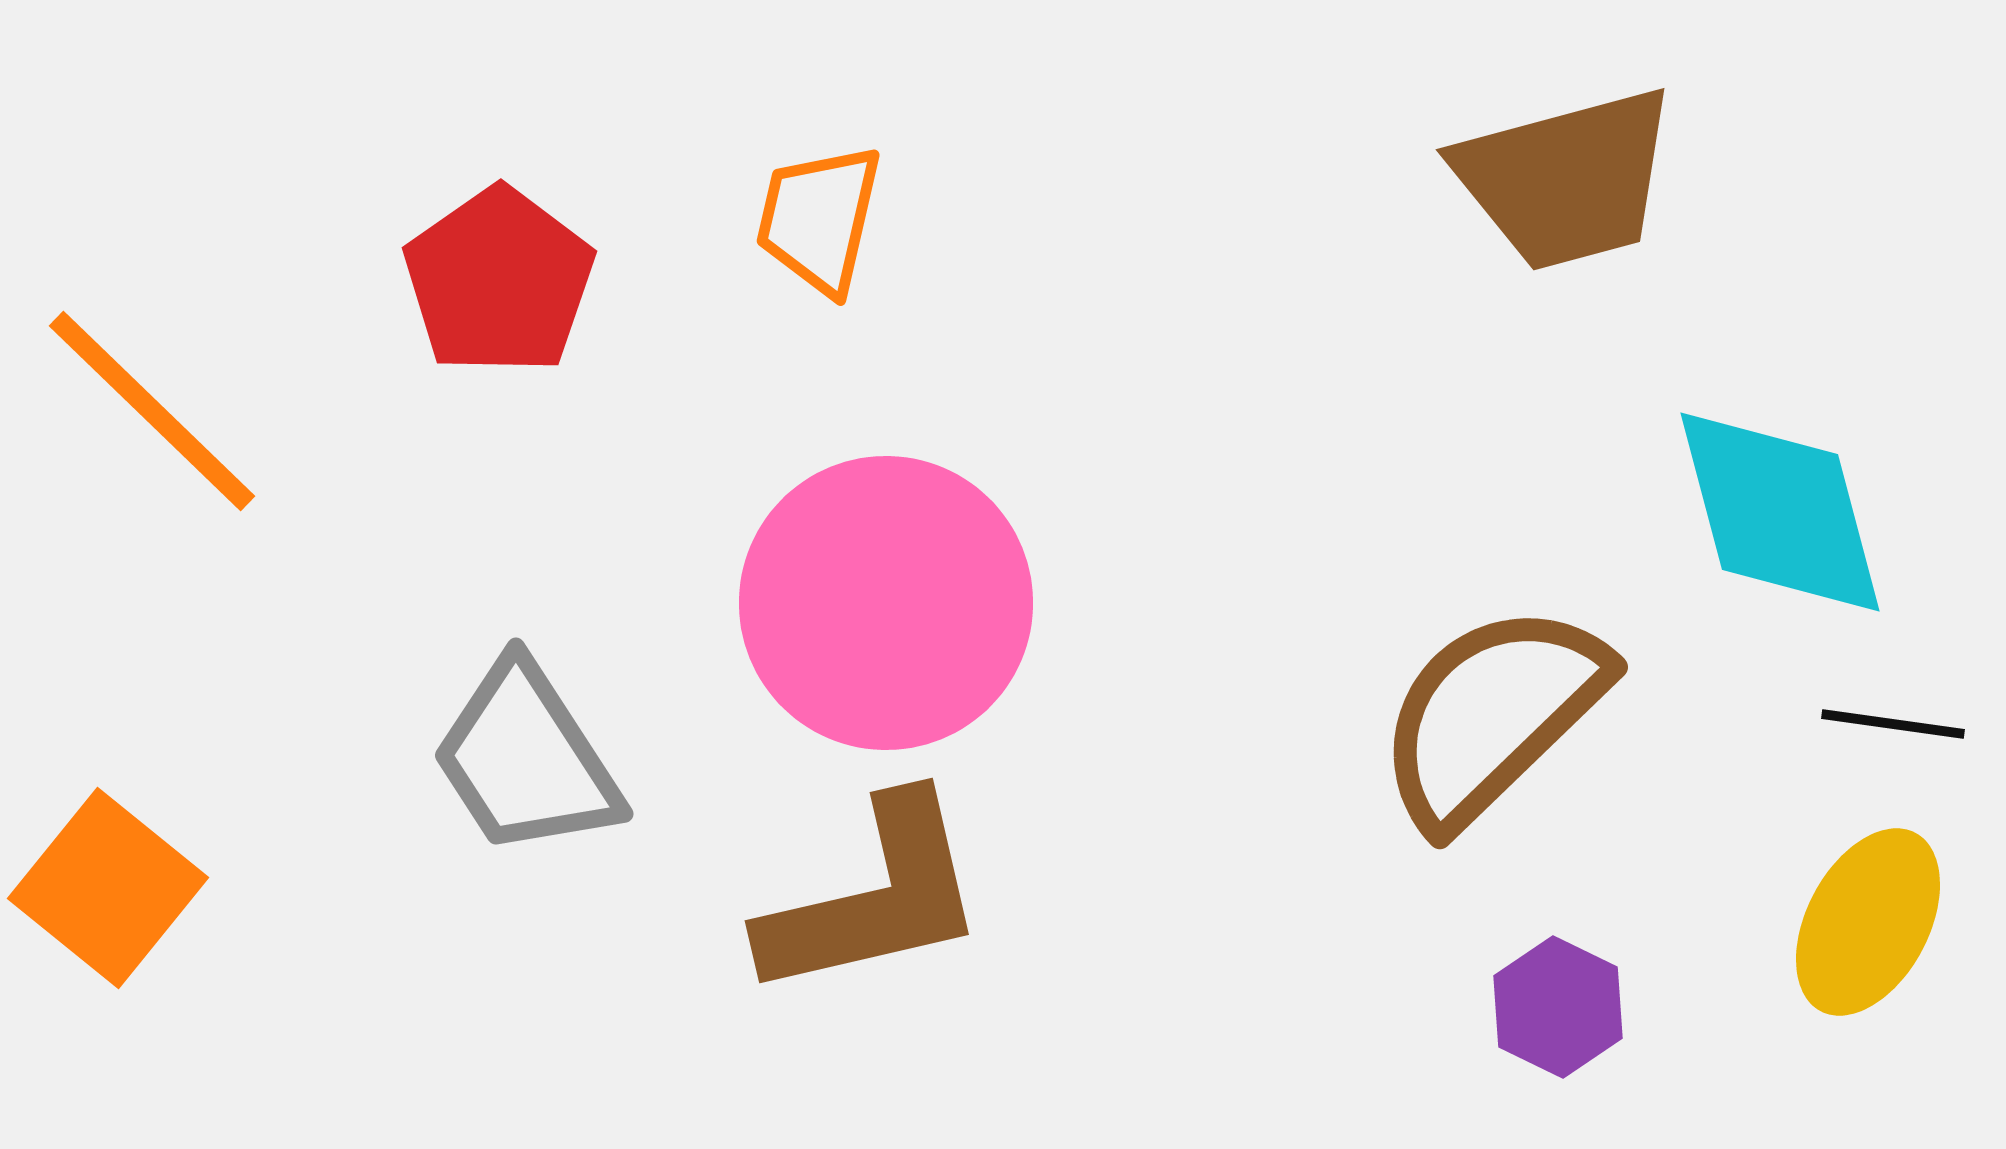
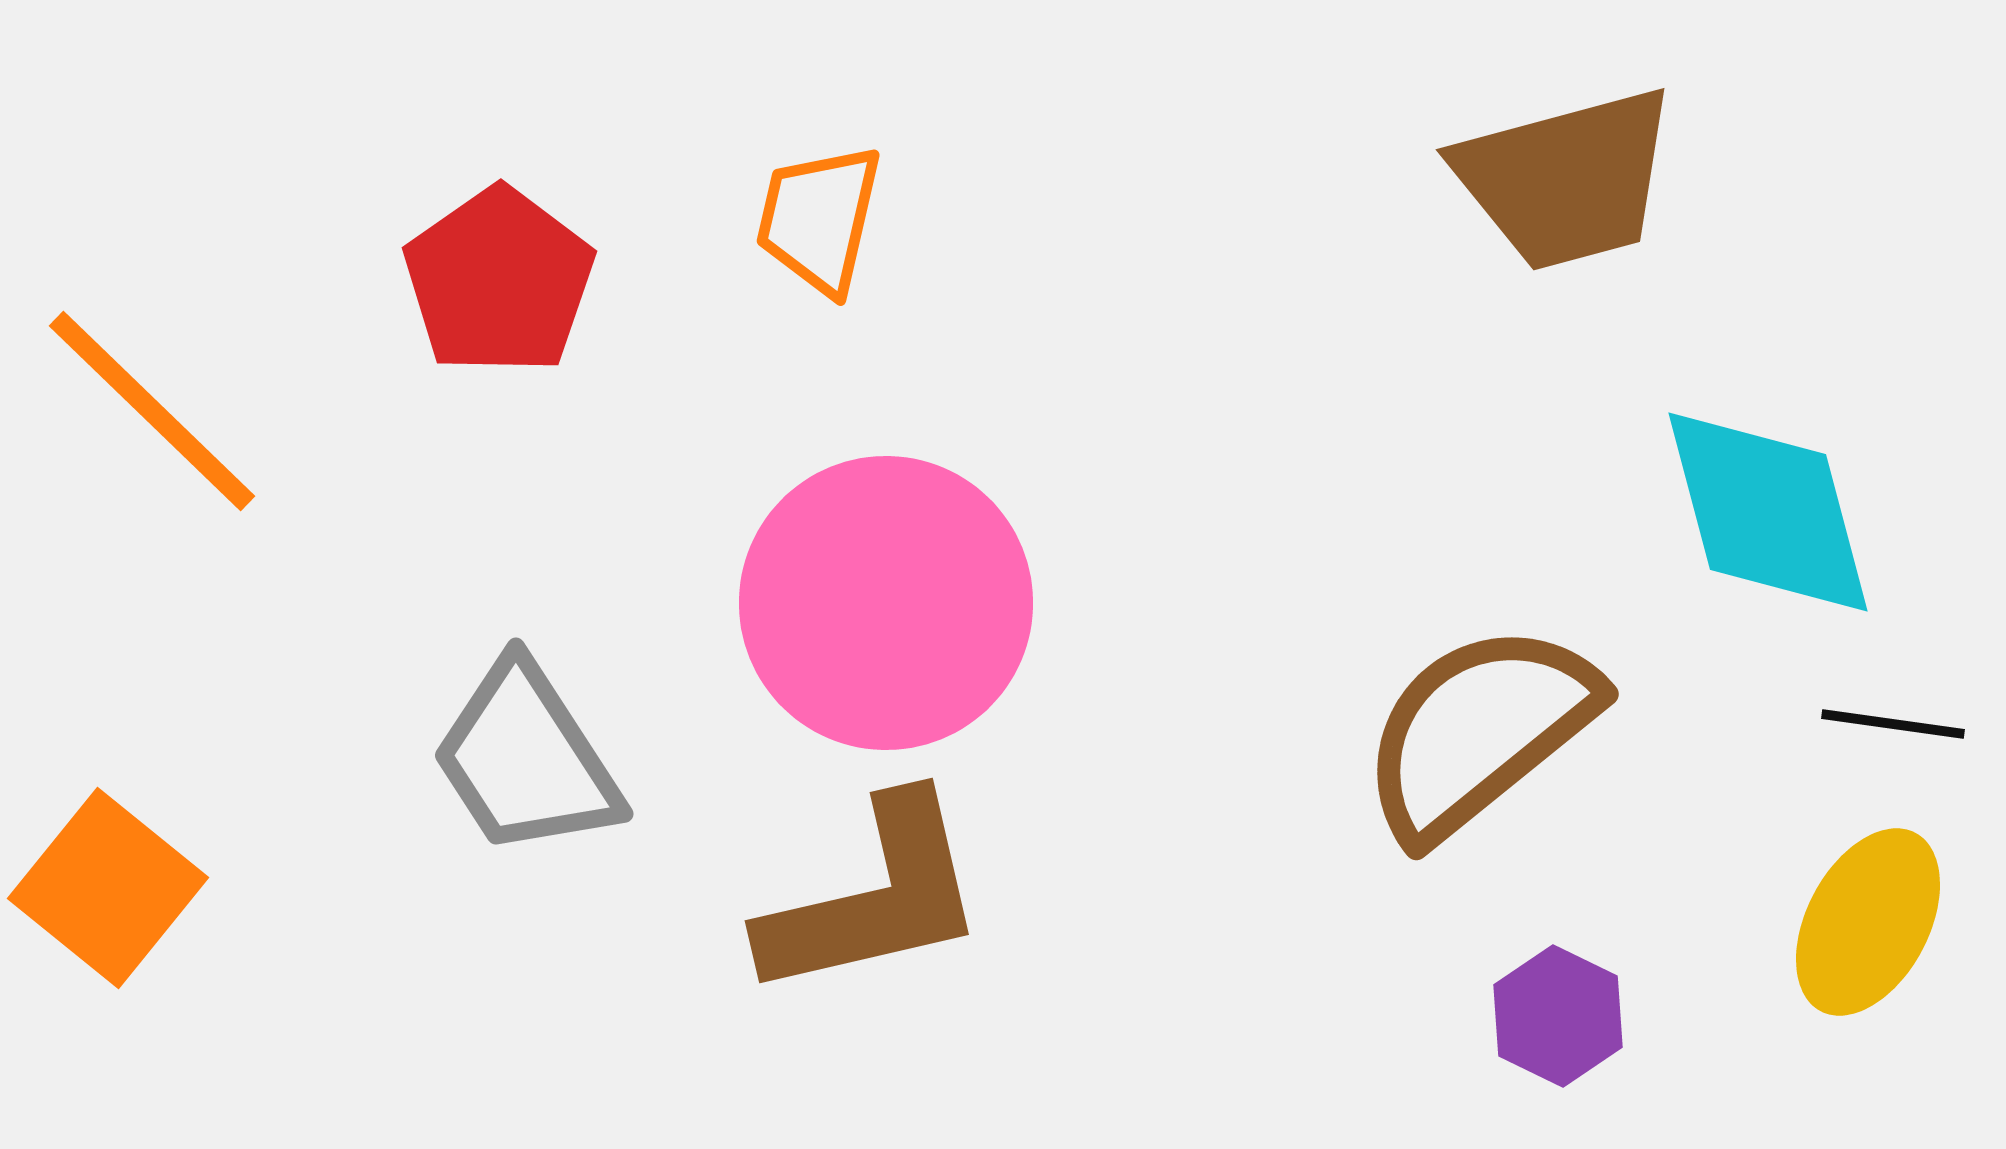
cyan diamond: moved 12 px left
brown semicircle: moved 13 px left, 16 px down; rotated 5 degrees clockwise
purple hexagon: moved 9 px down
